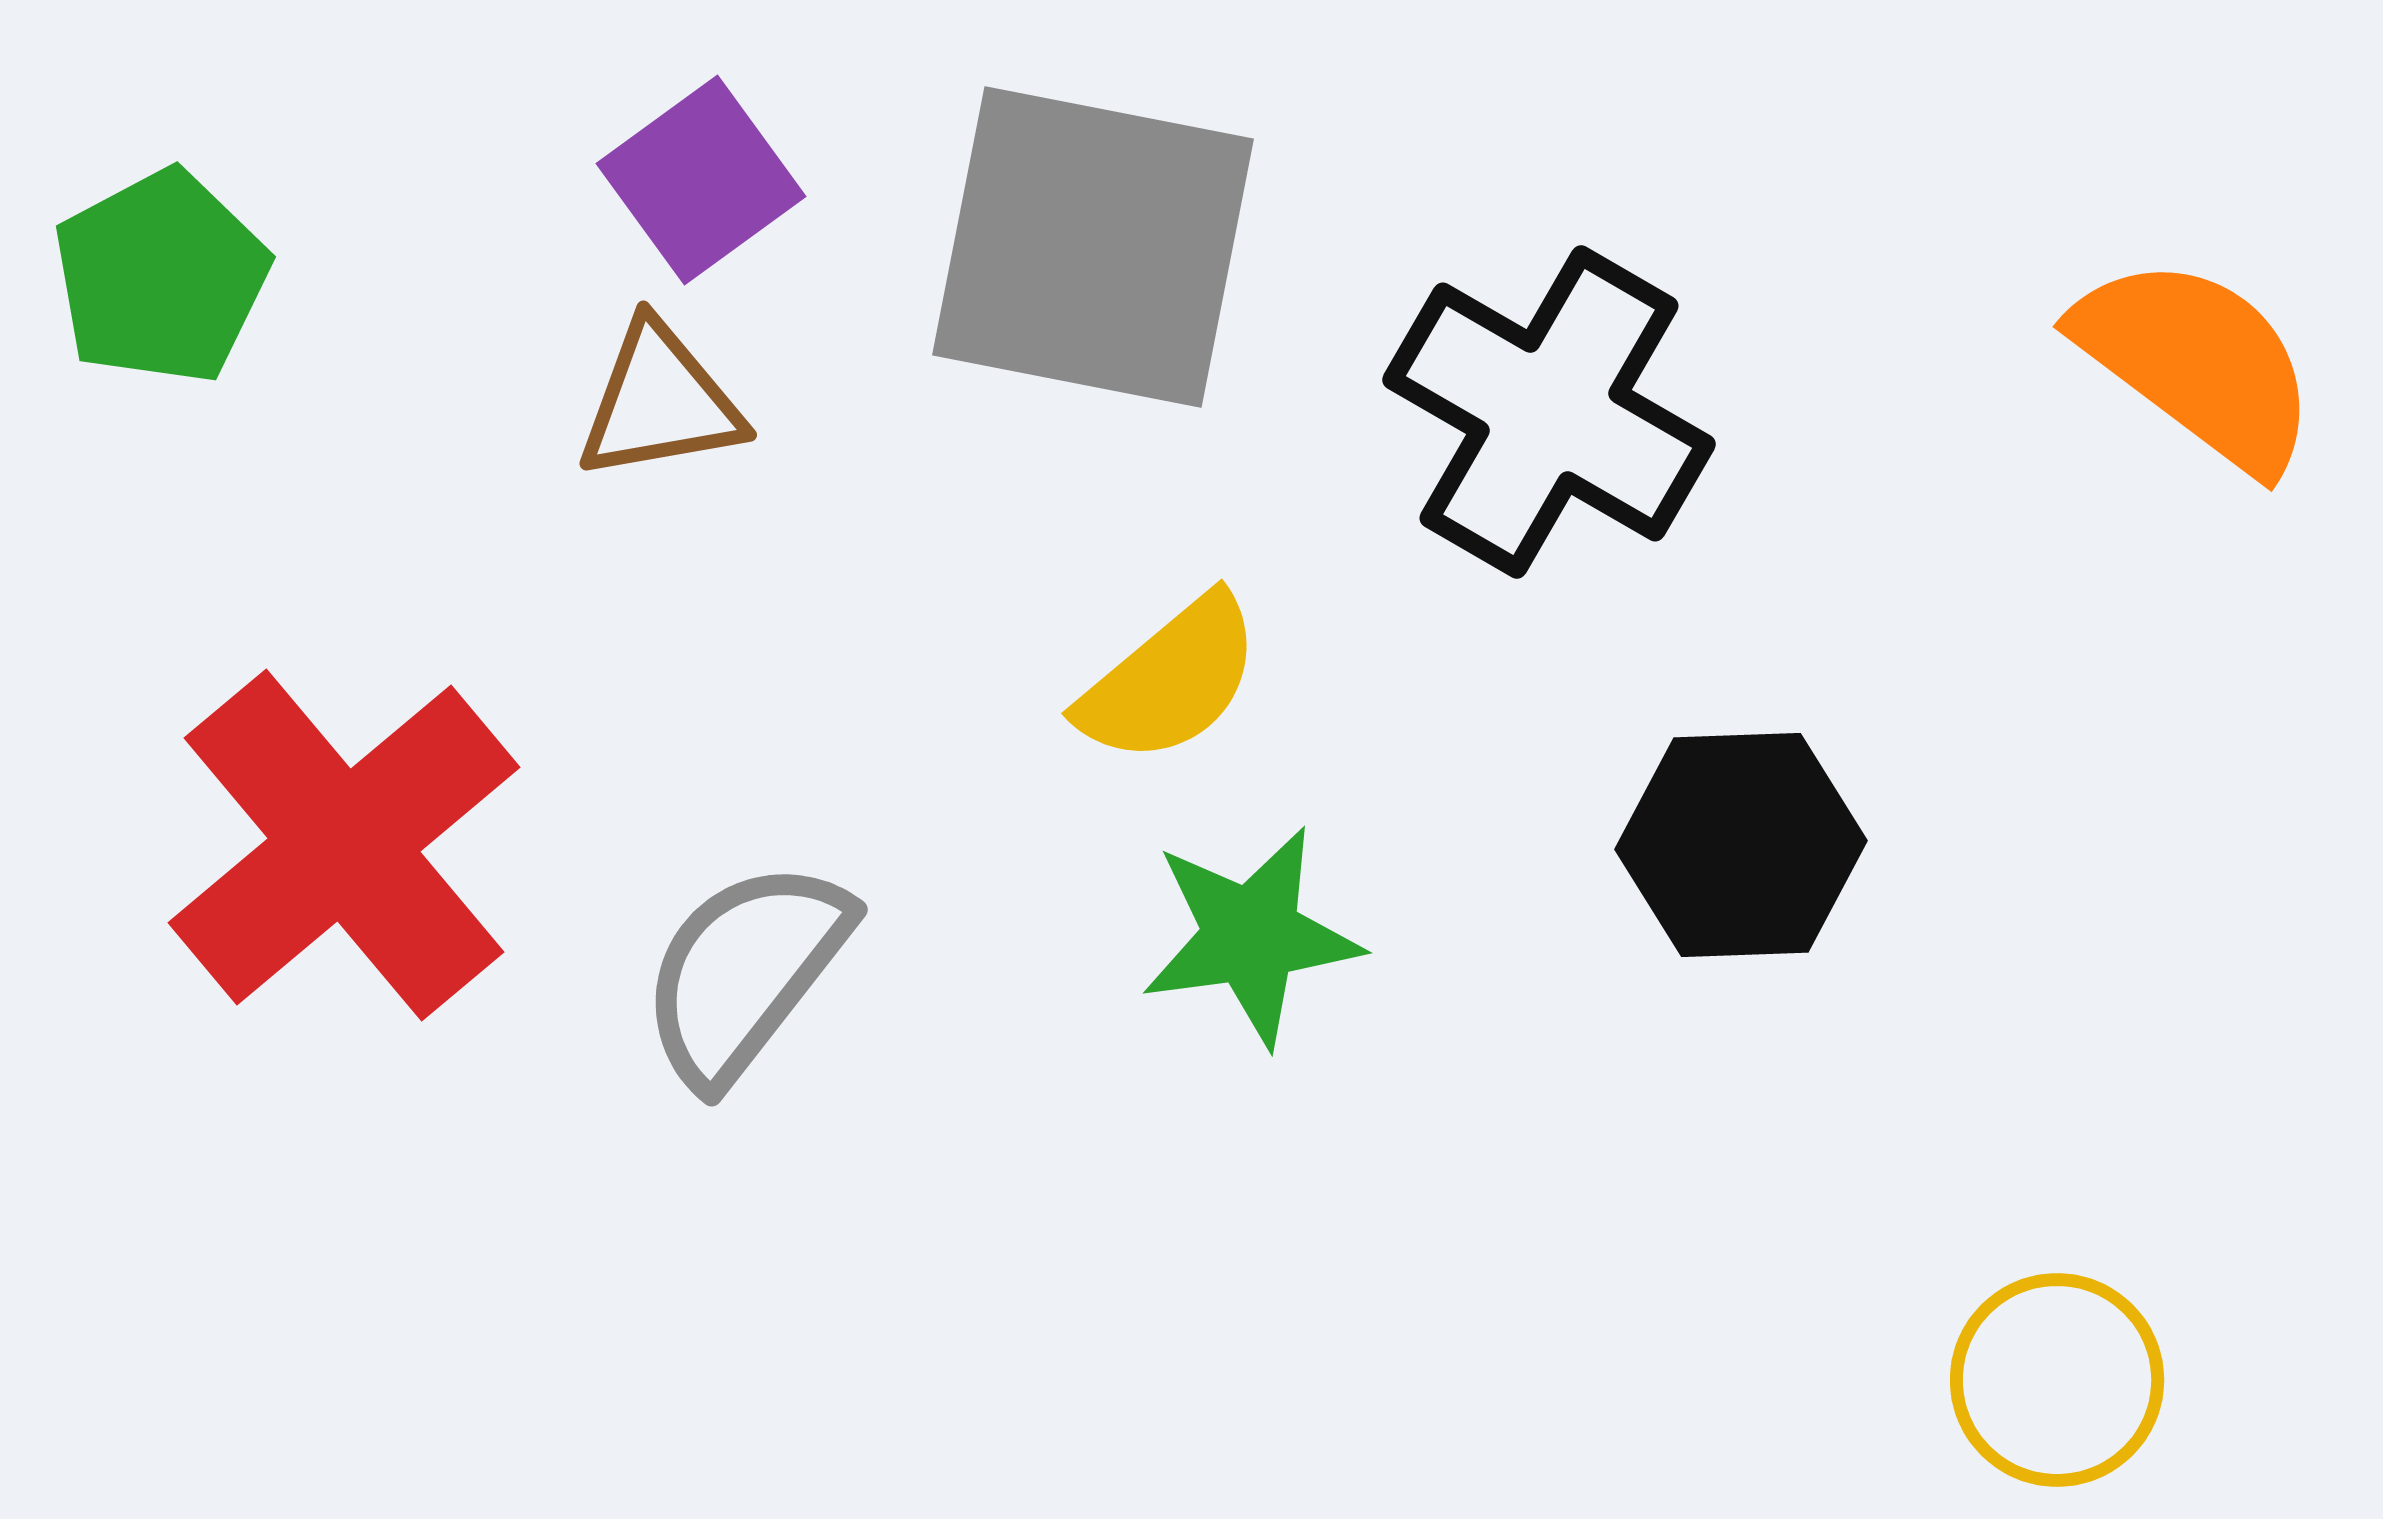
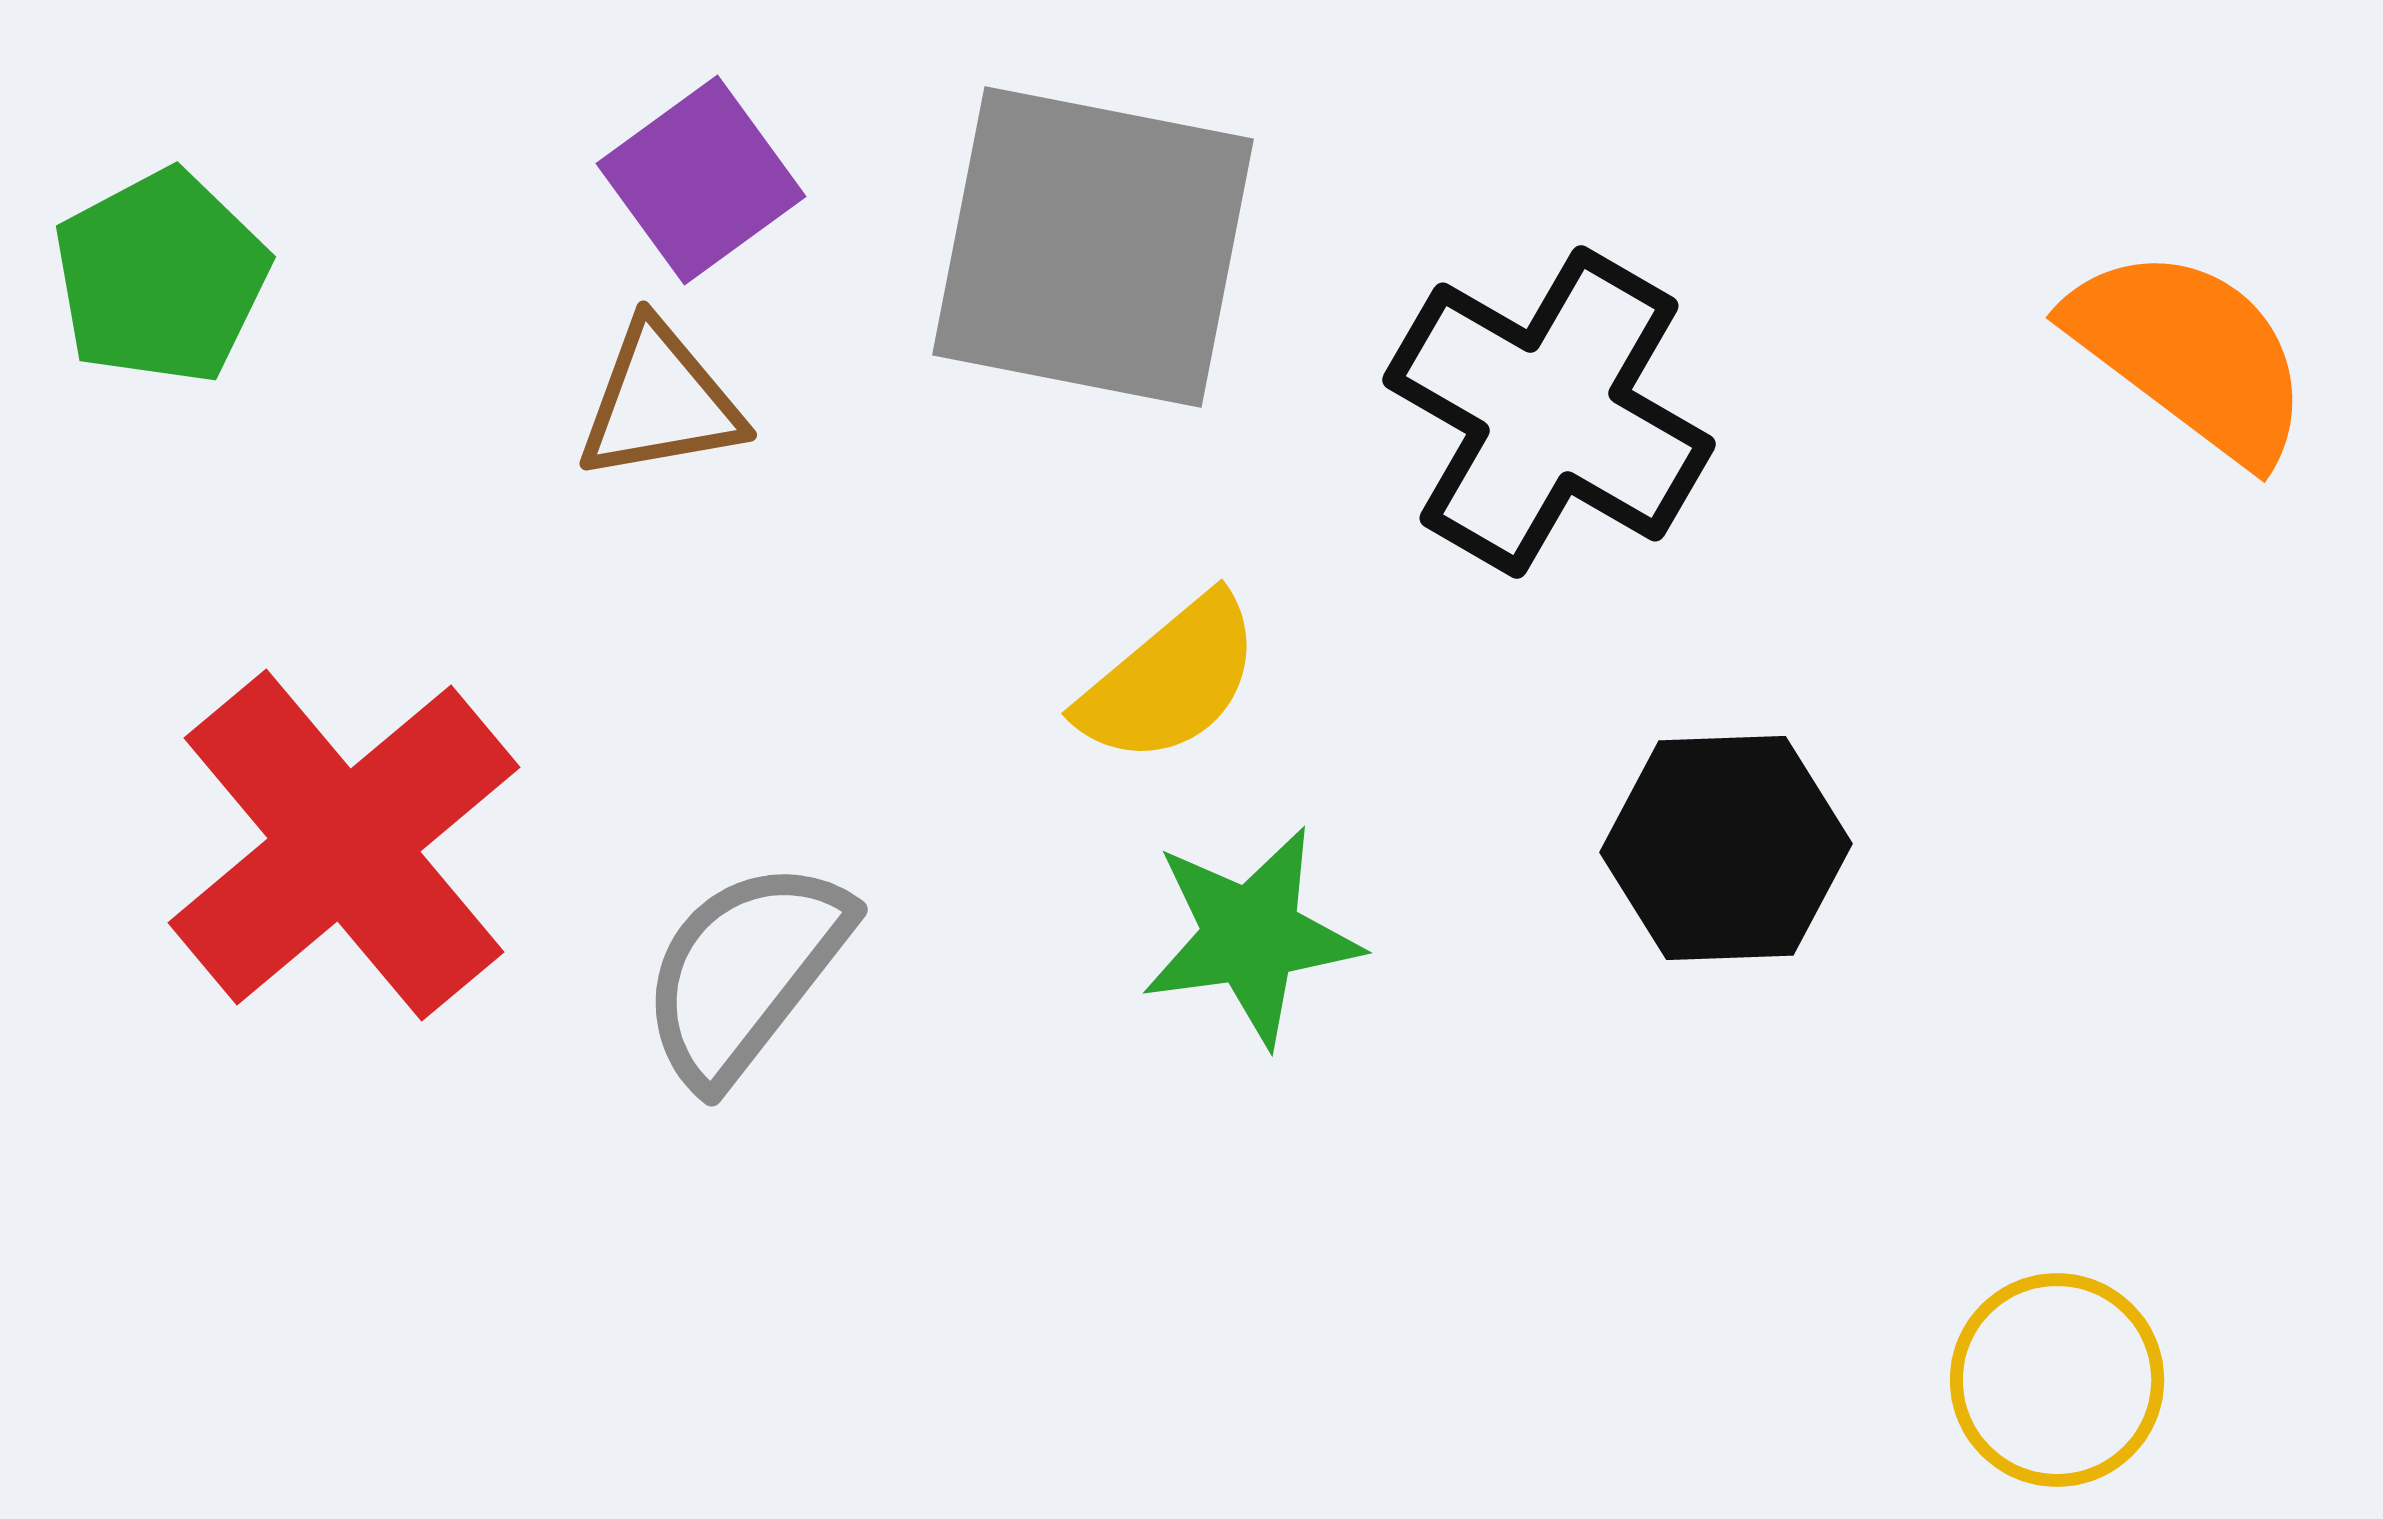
orange semicircle: moved 7 px left, 9 px up
black hexagon: moved 15 px left, 3 px down
